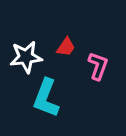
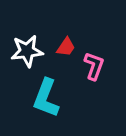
white star: moved 1 px right, 6 px up
pink L-shape: moved 4 px left
